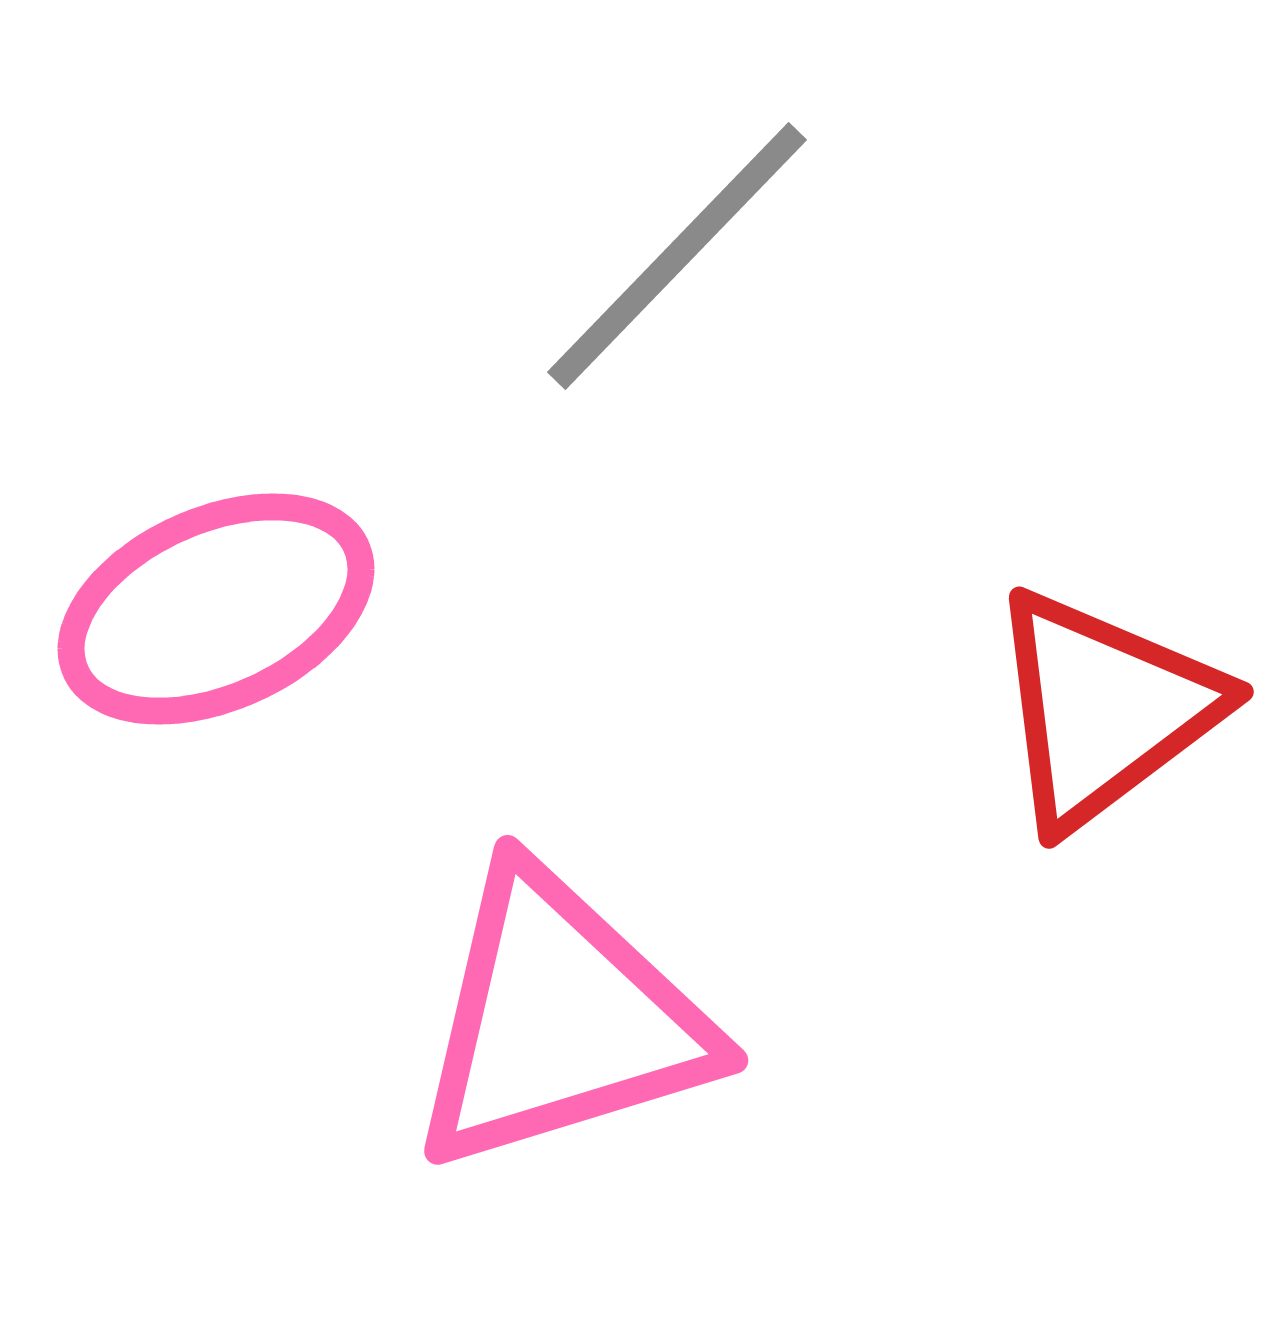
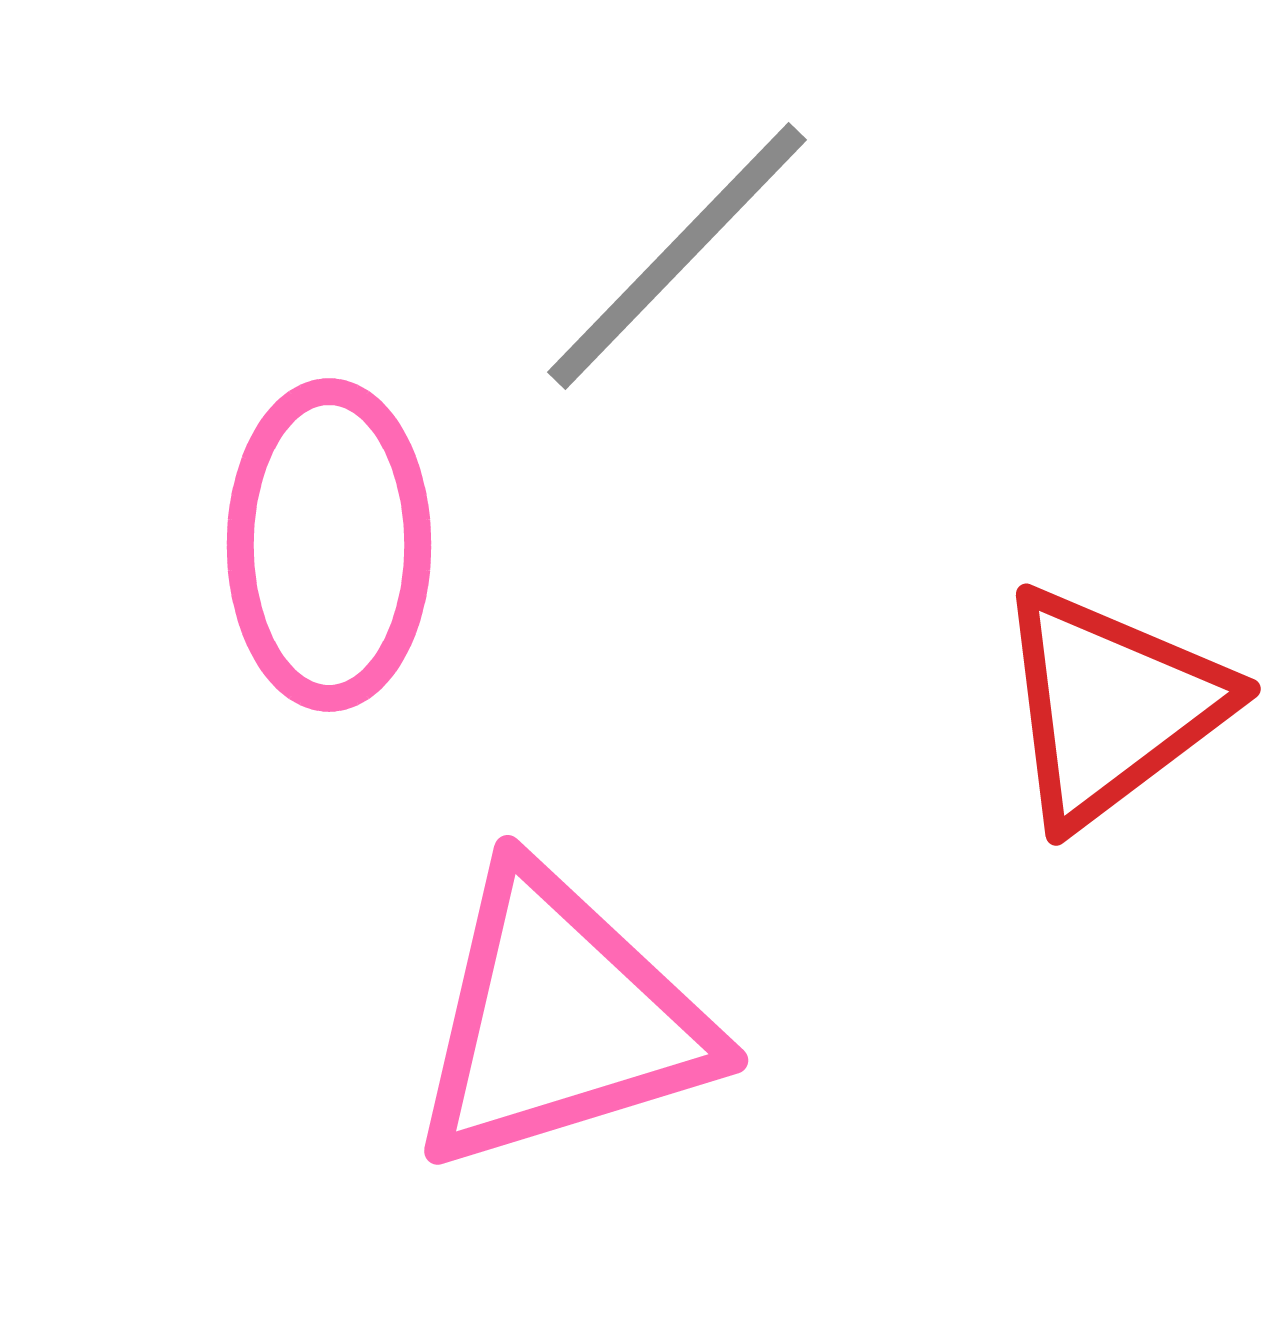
pink ellipse: moved 113 px right, 64 px up; rotated 66 degrees counterclockwise
red triangle: moved 7 px right, 3 px up
